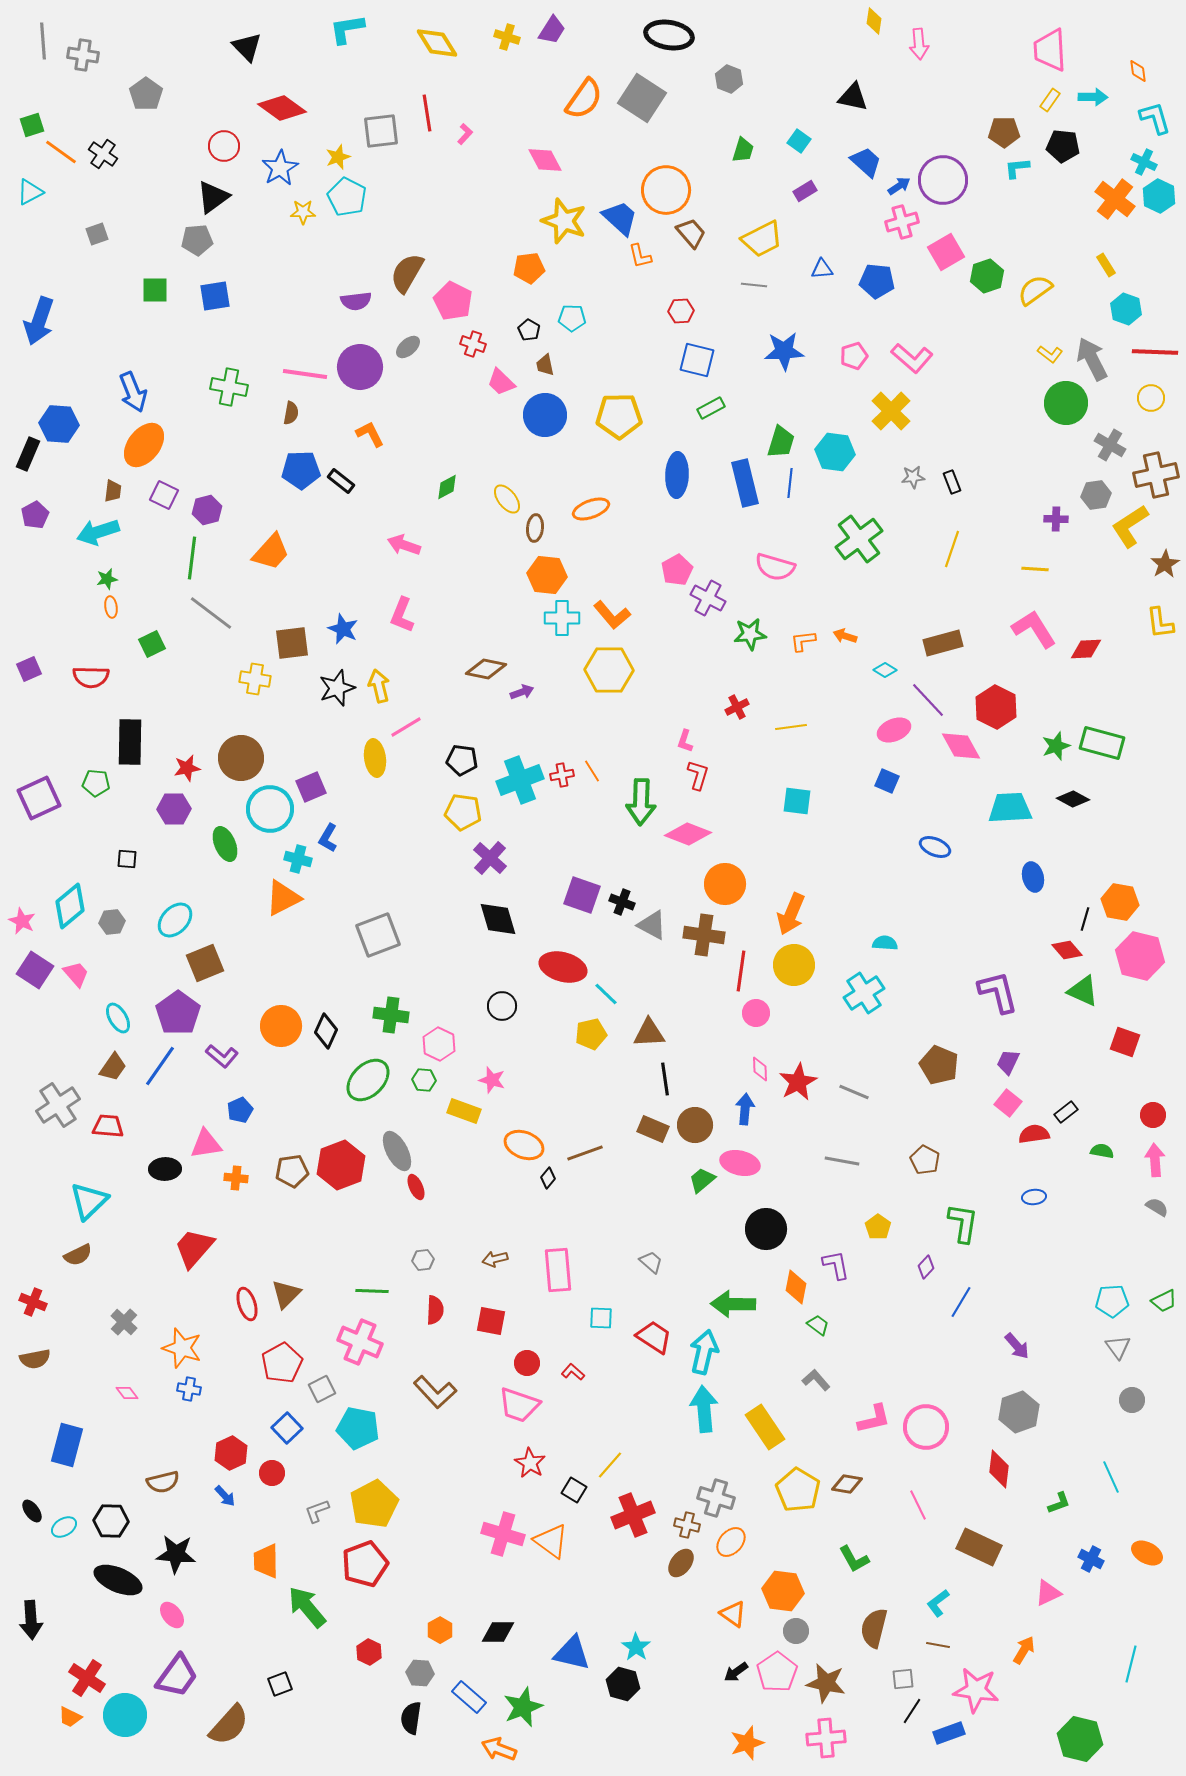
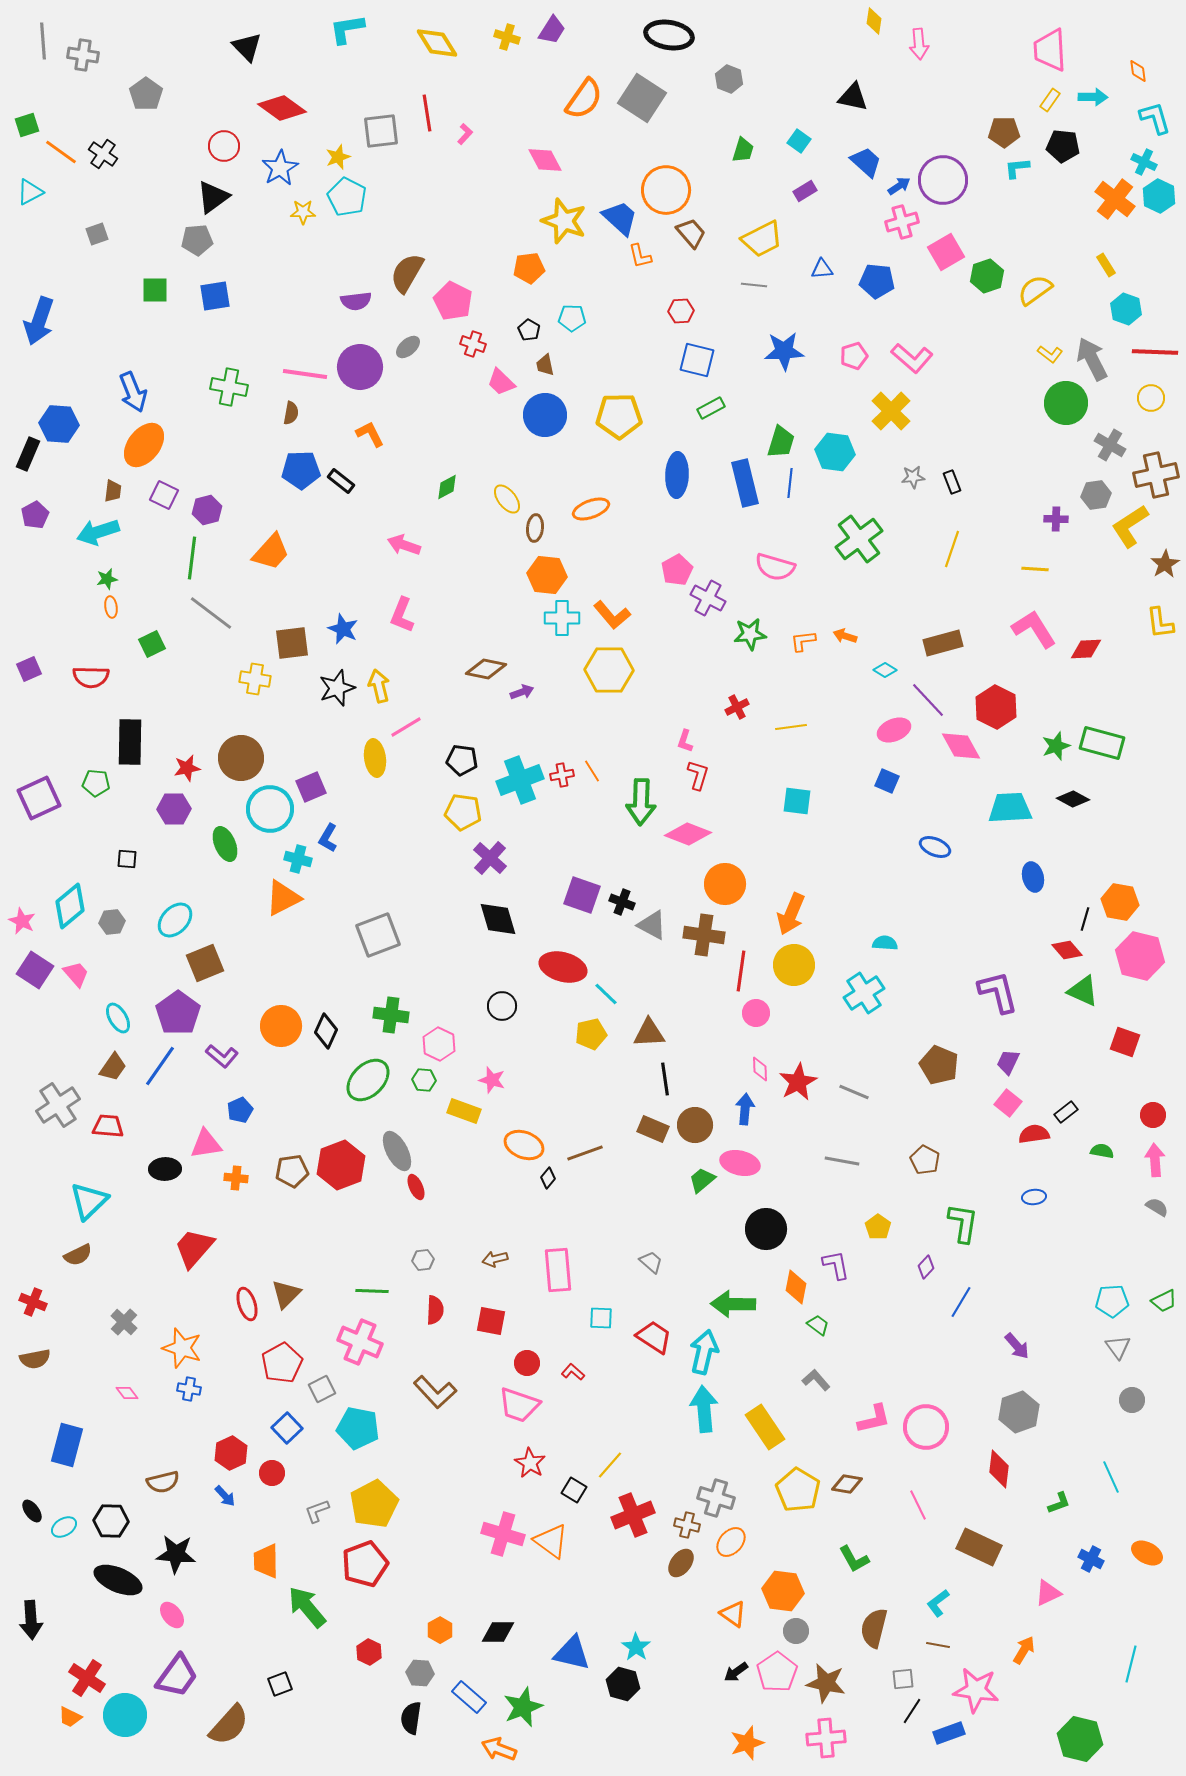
green square at (32, 125): moved 5 px left
